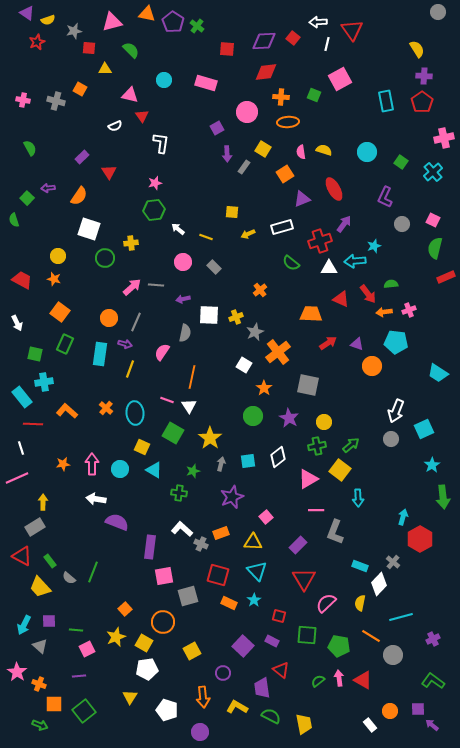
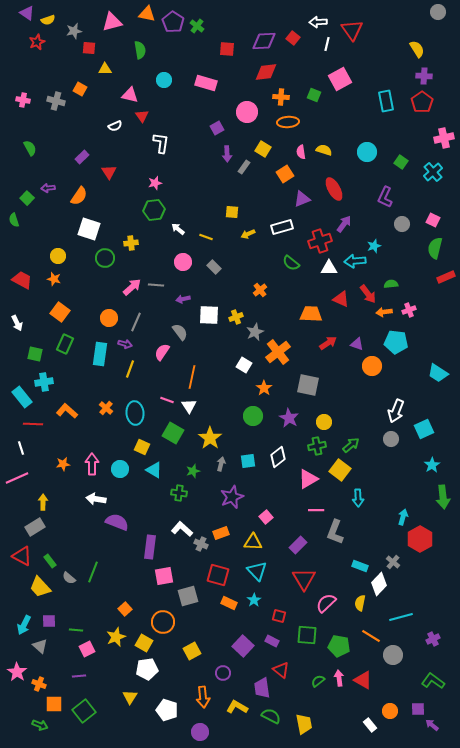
green semicircle at (131, 50): moved 9 px right; rotated 36 degrees clockwise
gray semicircle at (185, 333): moved 5 px left, 1 px up; rotated 48 degrees counterclockwise
